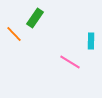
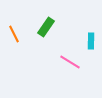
green rectangle: moved 11 px right, 9 px down
orange line: rotated 18 degrees clockwise
